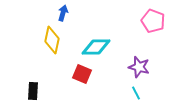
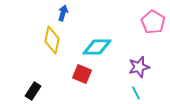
pink pentagon: moved 1 px down; rotated 10 degrees clockwise
cyan diamond: moved 1 px right
purple star: rotated 30 degrees counterclockwise
black rectangle: rotated 30 degrees clockwise
